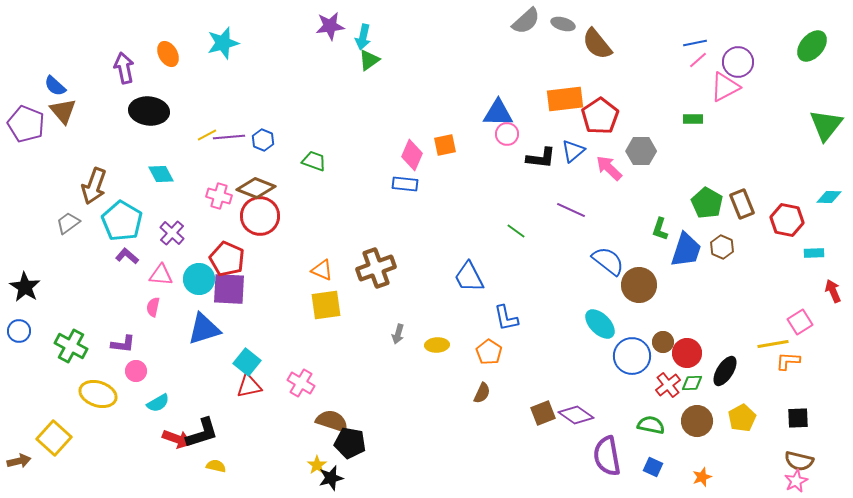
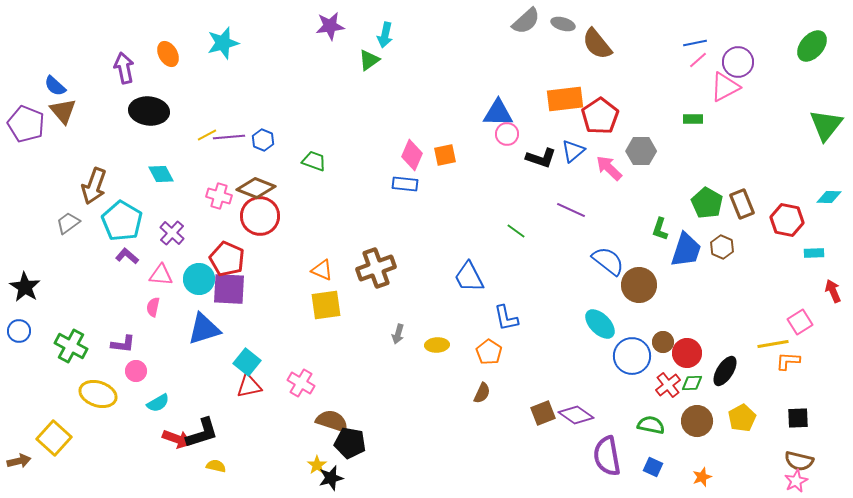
cyan arrow at (363, 37): moved 22 px right, 2 px up
orange square at (445, 145): moved 10 px down
black L-shape at (541, 158): rotated 12 degrees clockwise
